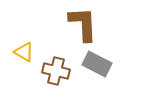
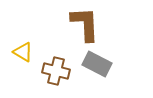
brown L-shape: moved 2 px right
yellow triangle: moved 1 px left
